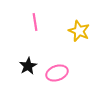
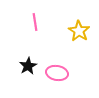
yellow star: rotated 10 degrees clockwise
pink ellipse: rotated 30 degrees clockwise
